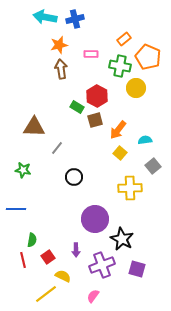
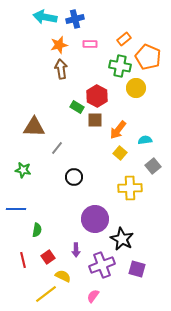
pink rectangle: moved 1 px left, 10 px up
brown square: rotated 14 degrees clockwise
green semicircle: moved 5 px right, 10 px up
